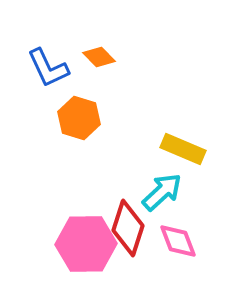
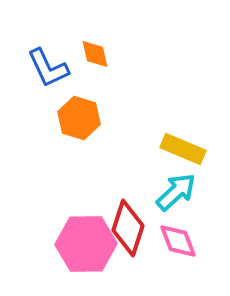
orange diamond: moved 4 px left, 3 px up; rotated 32 degrees clockwise
cyan arrow: moved 14 px right
